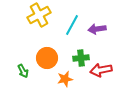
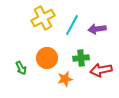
yellow cross: moved 4 px right, 3 px down
green arrow: moved 2 px left, 3 px up
